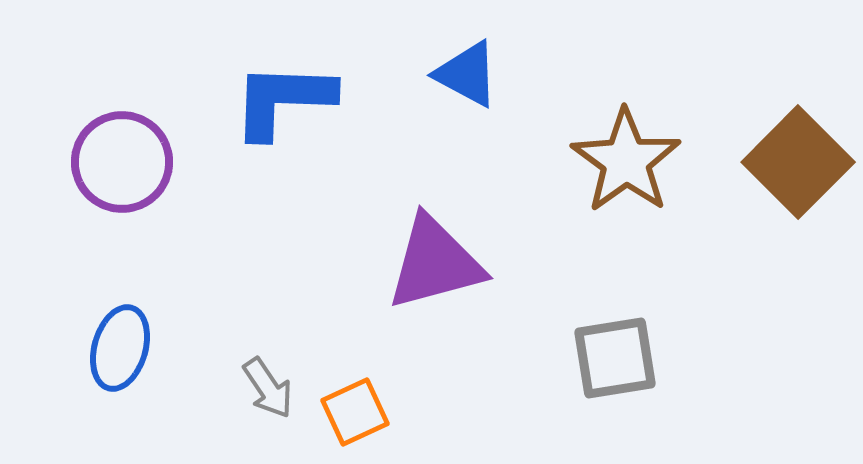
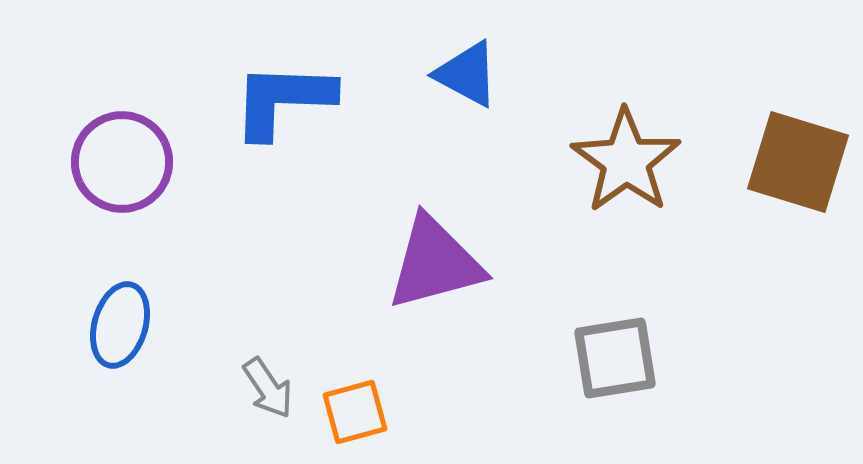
brown square: rotated 28 degrees counterclockwise
blue ellipse: moved 23 px up
orange square: rotated 10 degrees clockwise
